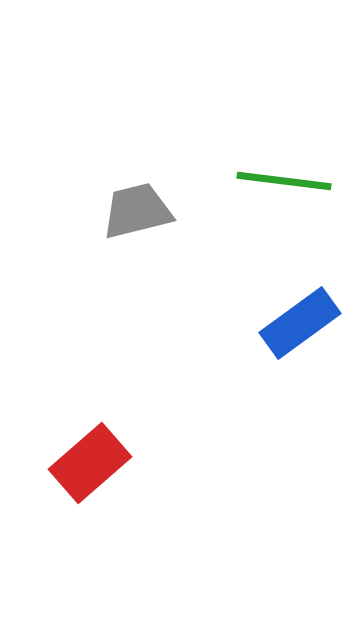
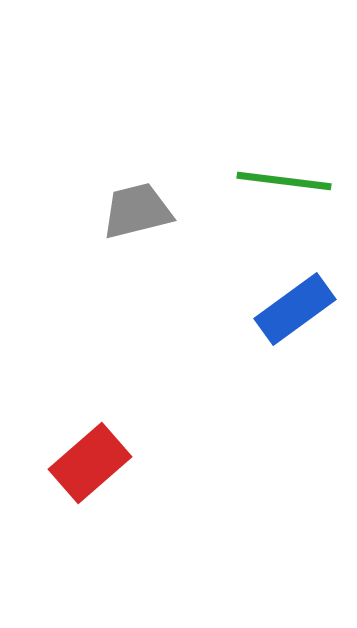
blue rectangle: moved 5 px left, 14 px up
